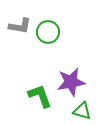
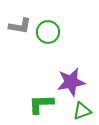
green L-shape: moved 1 px right, 8 px down; rotated 72 degrees counterclockwise
green triangle: rotated 36 degrees counterclockwise
